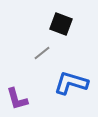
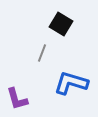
black square: rotated 10 degrees clockwise
gray line: rotated 30 degrees counterclockwise
